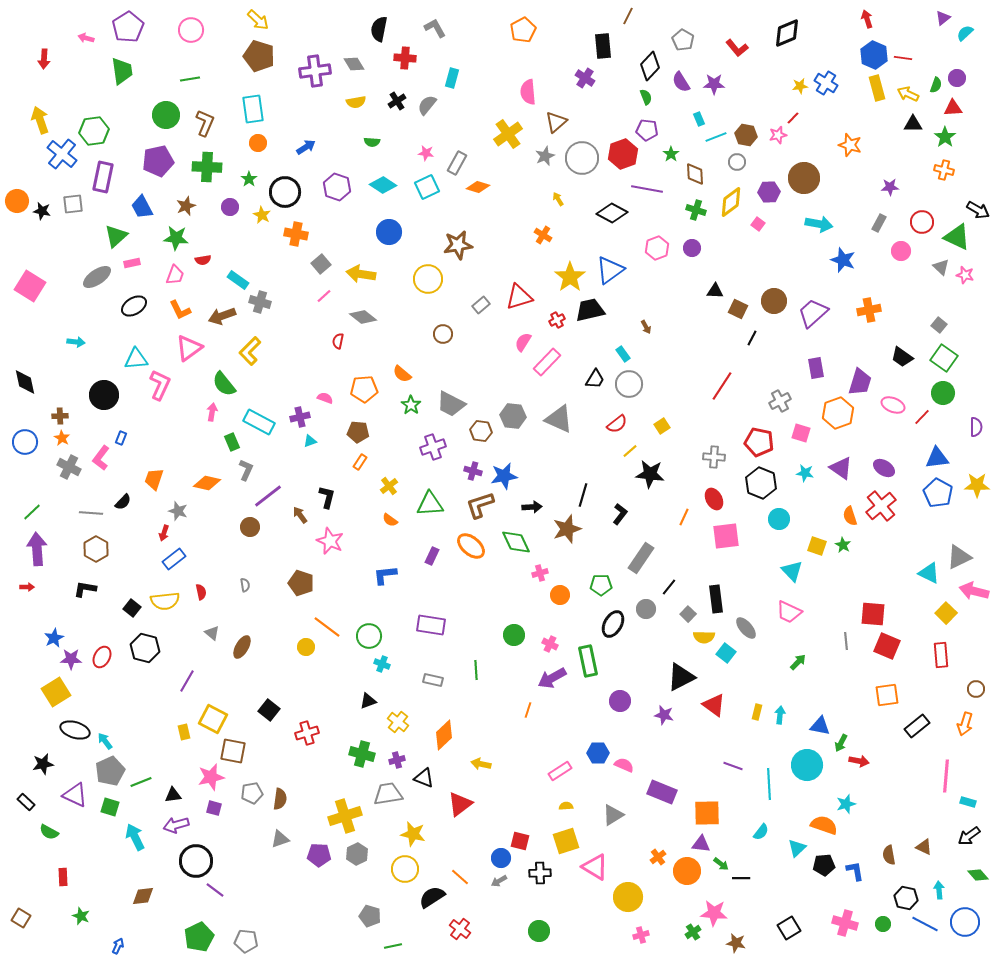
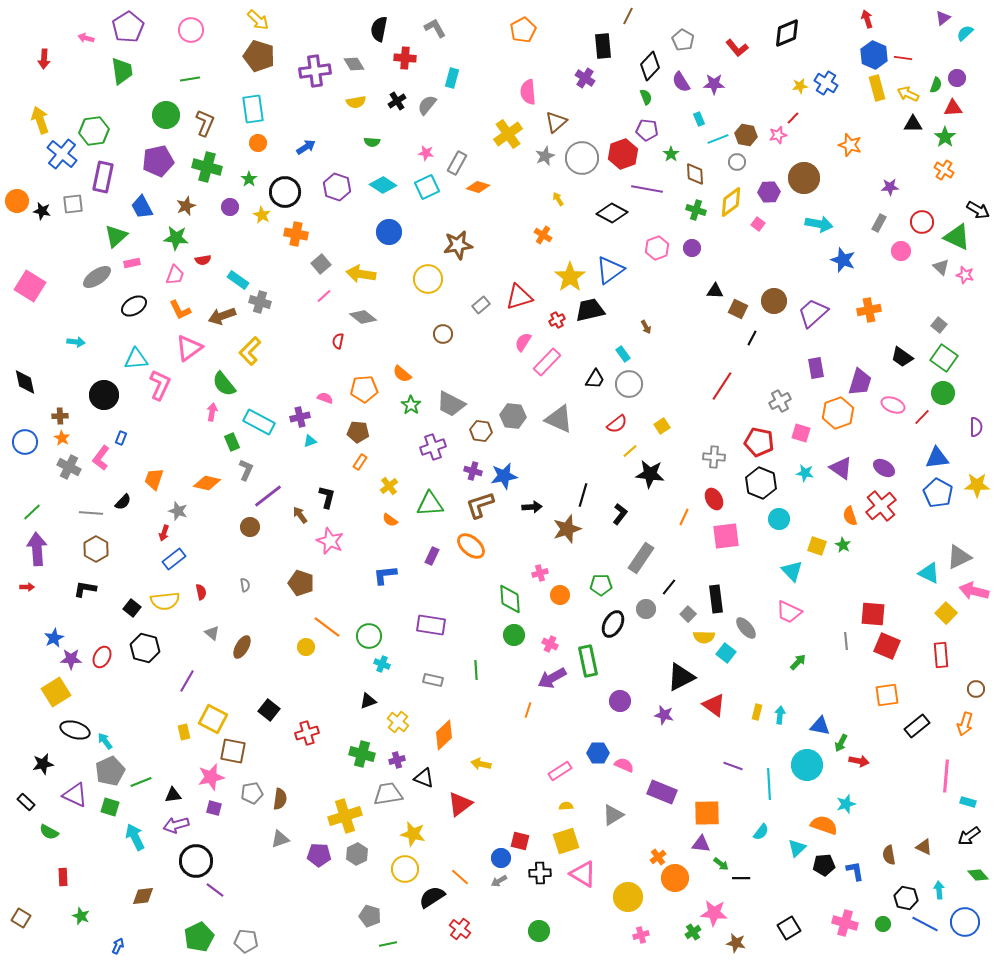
cyan line at (716, 137): moved 2 px right, 2 px down
green cross at (207, 167): rotated 12 degrees clockwise
orange cross at (944, 170): rotated 18 degrees clockwise
green diamond at (516, 542): moved 6 px left, 57 px down; rotated 20 degrees clockwise
pink triangle at (595, 867): moved 12 px left, 7 px down
orange circle at (687, 871): moved 12 px left, 7 px down
green line at (393, 946): moved 5 px left, 2 px up
